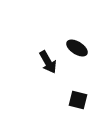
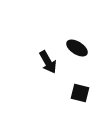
black square: moved 2 px right, 7 px up
